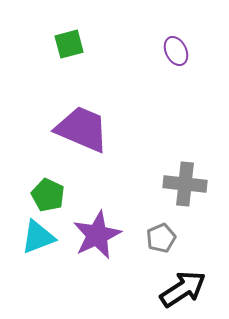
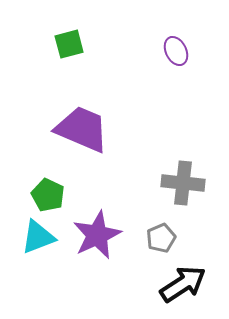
gray cross: moved 2 px left, 1 px up
black arrow: moved 5 px up
